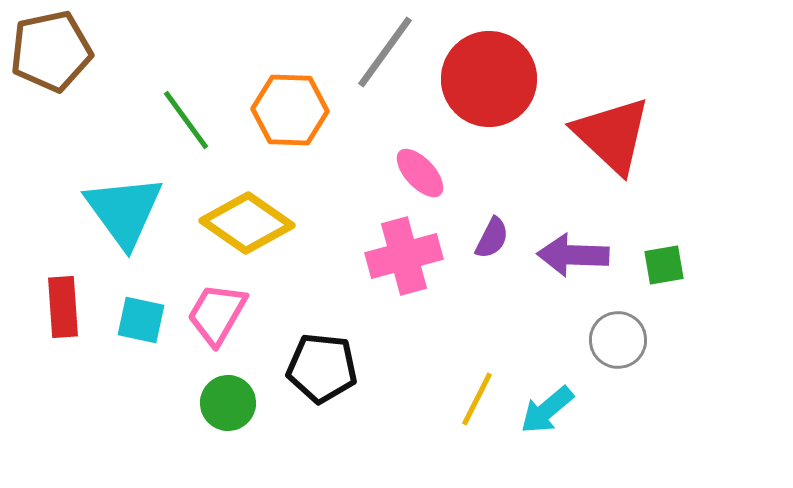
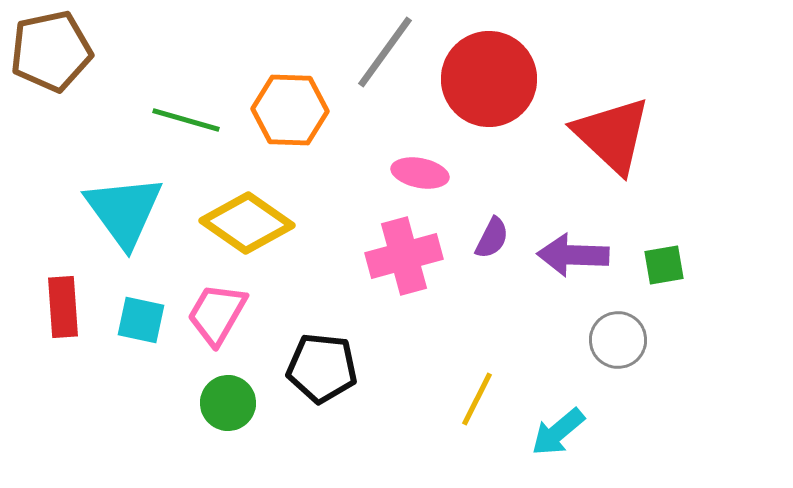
green line: rotated 38 degrees counterclockwise
pink ellipse: rotated 36 degrees counterclockwise
cyan arrow: moved 11 px right, 22 px down
